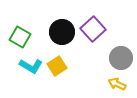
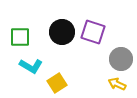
purple square: moved 3 px down; rotated 30 degrees counterclockwise
green square: rotated 30 degrees counterclockwise
gray circle: moved 1 px down
yellow square: moved 17 px down
